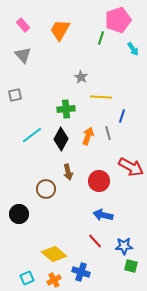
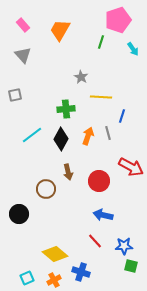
green line: moved 4 px down
yellow diamond: moved 1 px right
